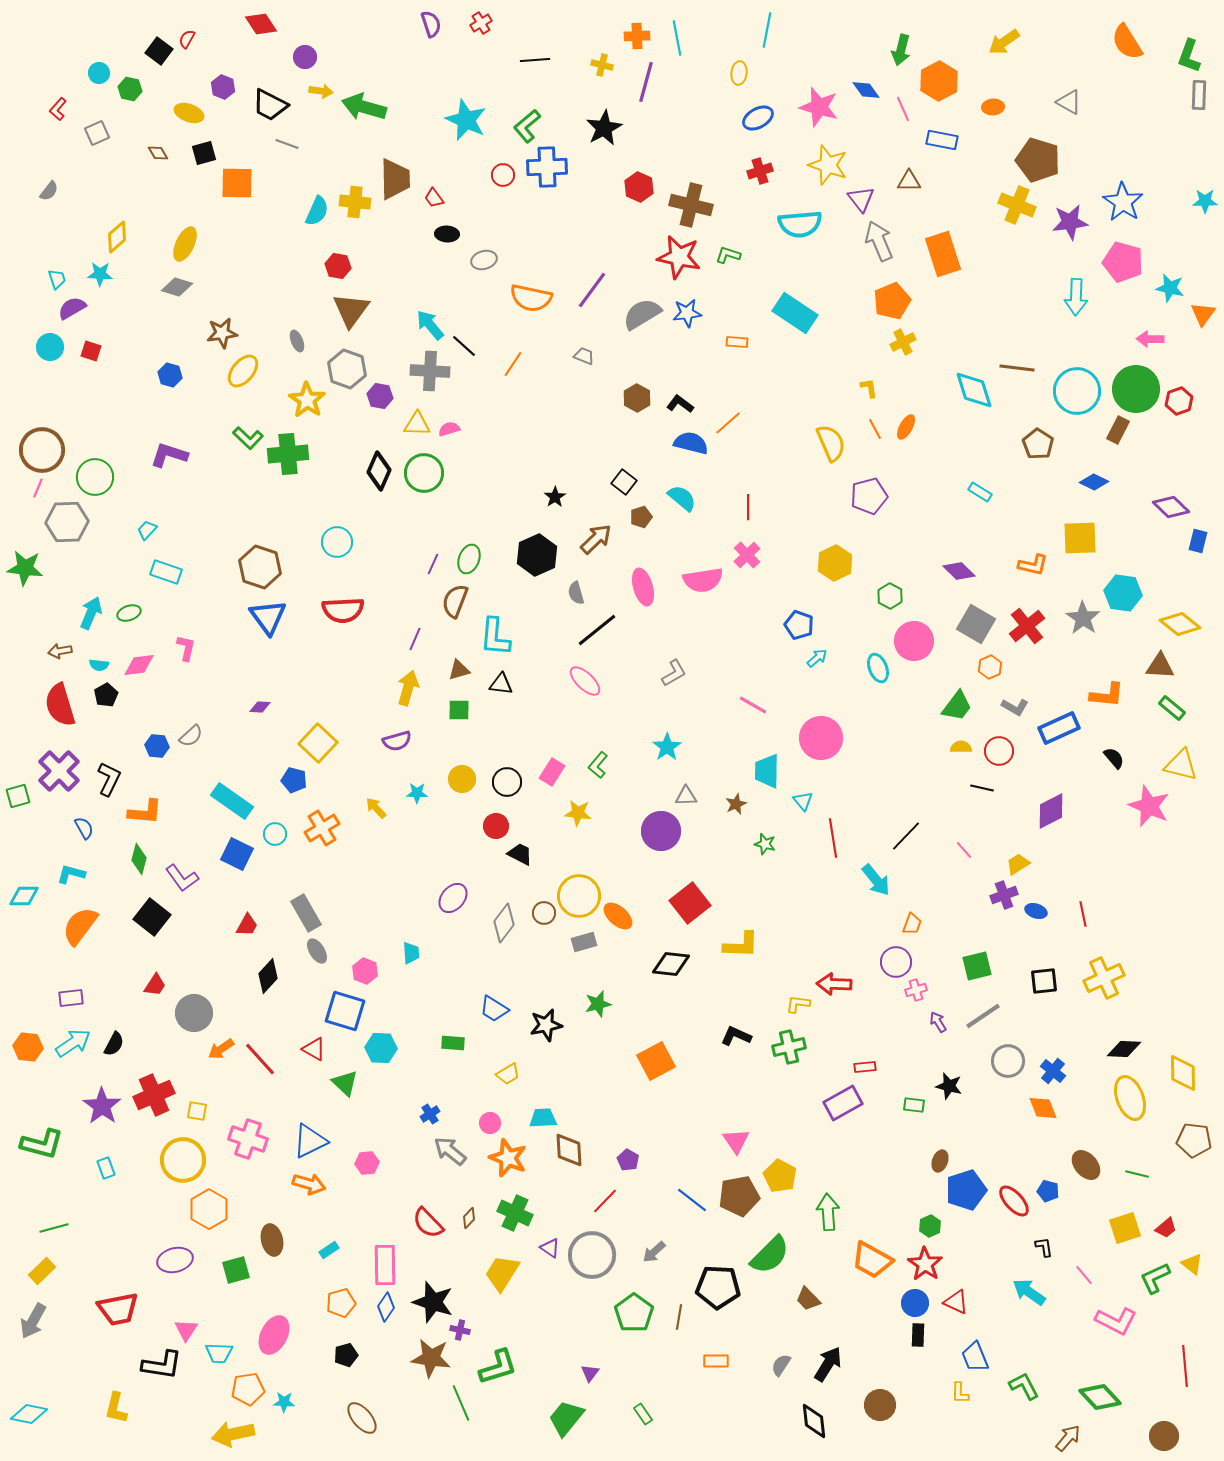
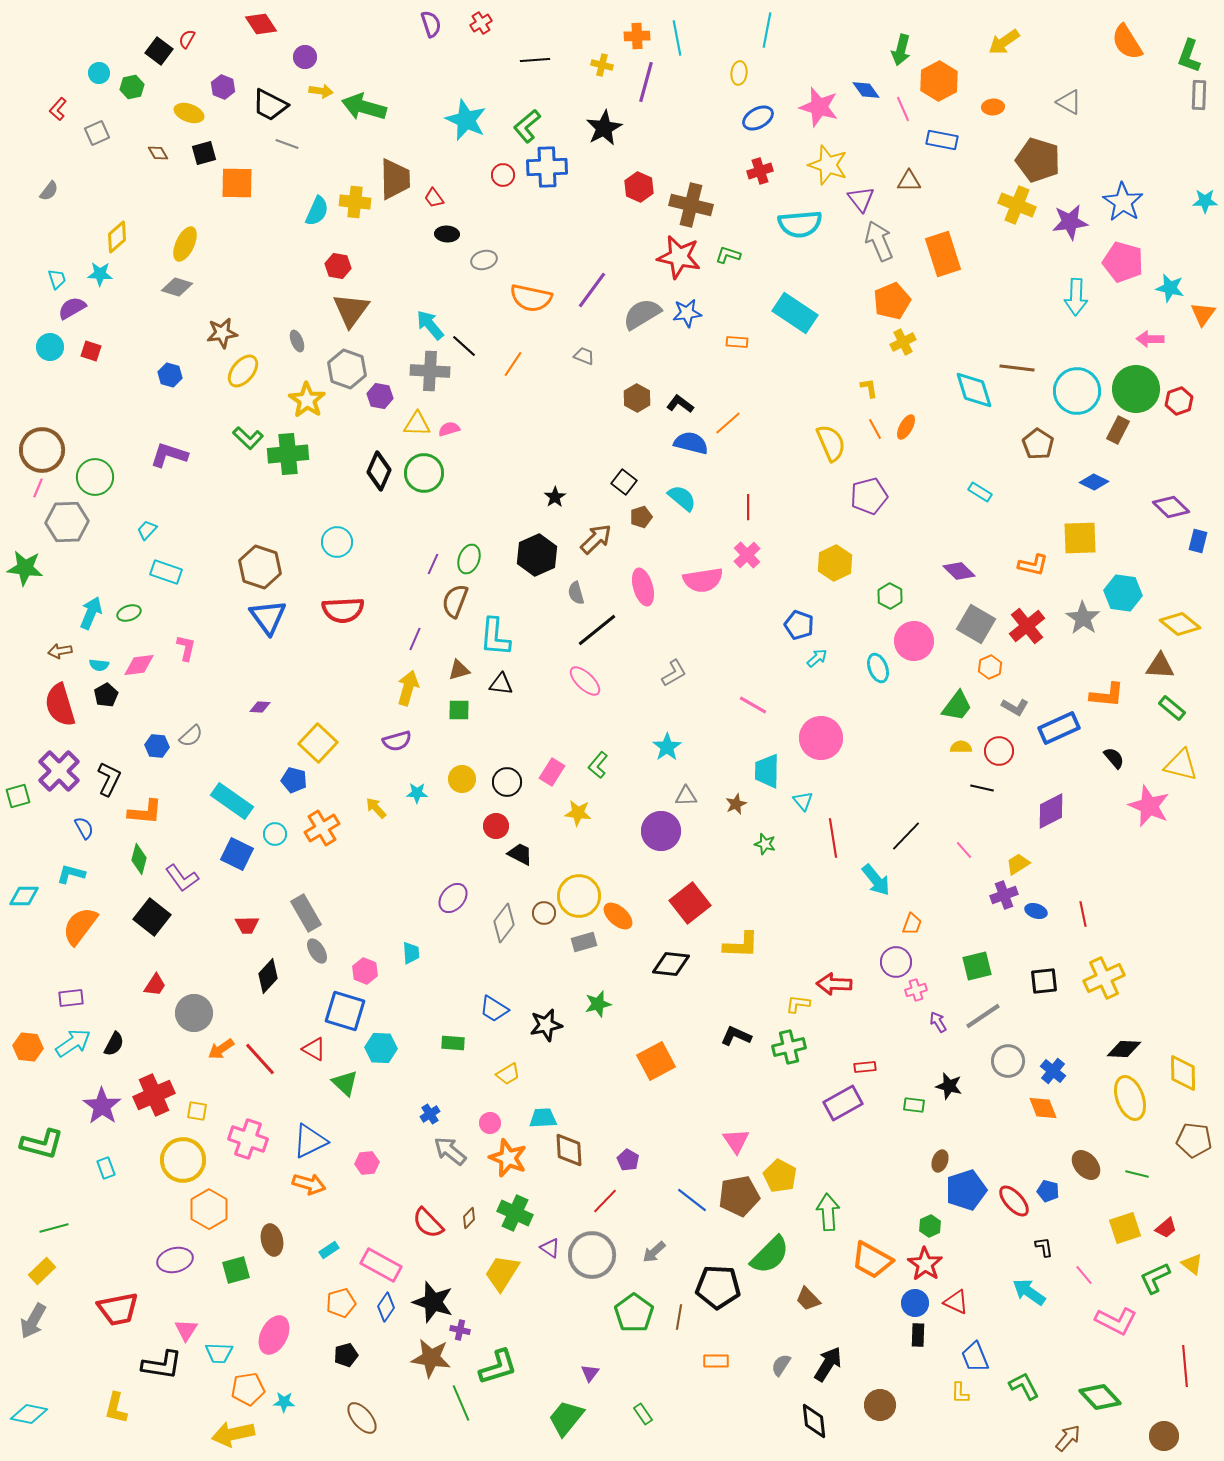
green hexagon at (130, 89): moved 2 px right, 2 px up; rotated 25 degrees counterclockwise
red trapezoid at (247, 925): rotated 60 degrees clockwise
pink rectangle at (385, 1265): moved 4 px left; rotated 60 degrees counterclockwise
